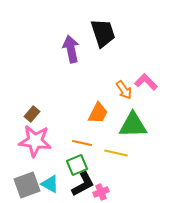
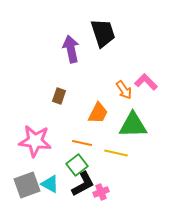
brown rectangle: moved 27 px right, 18 px up; rotated 21 degrees counterclockwise
green square: rotated 15 degrees counterclockwise
